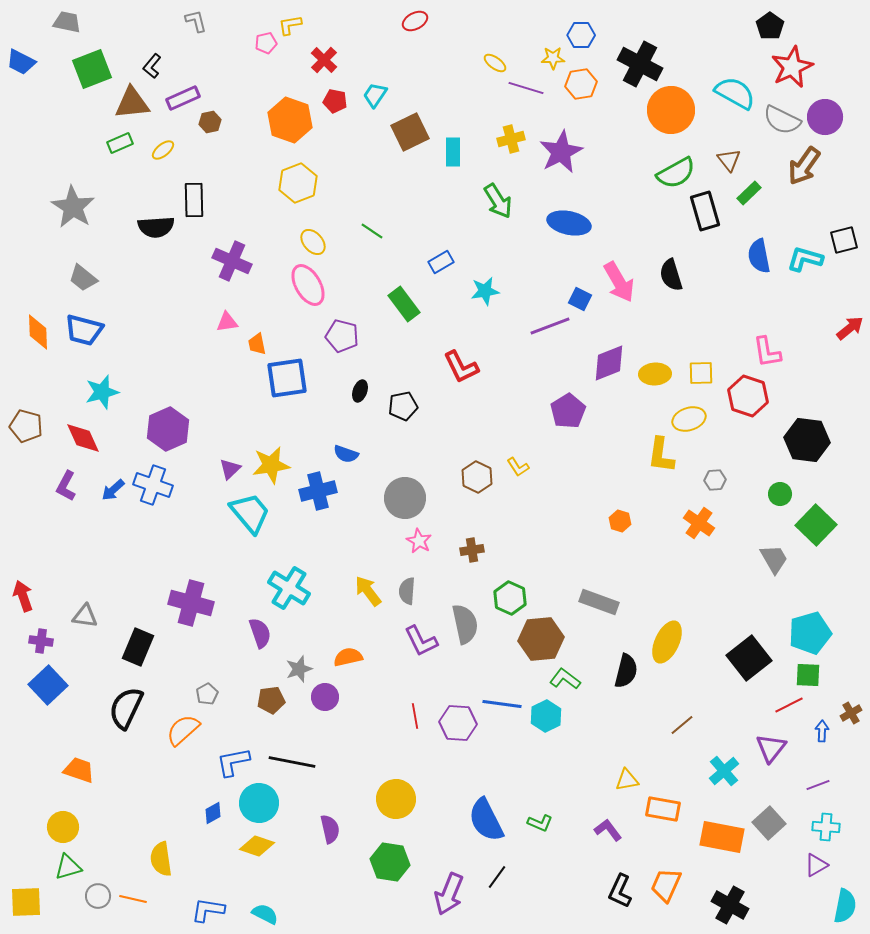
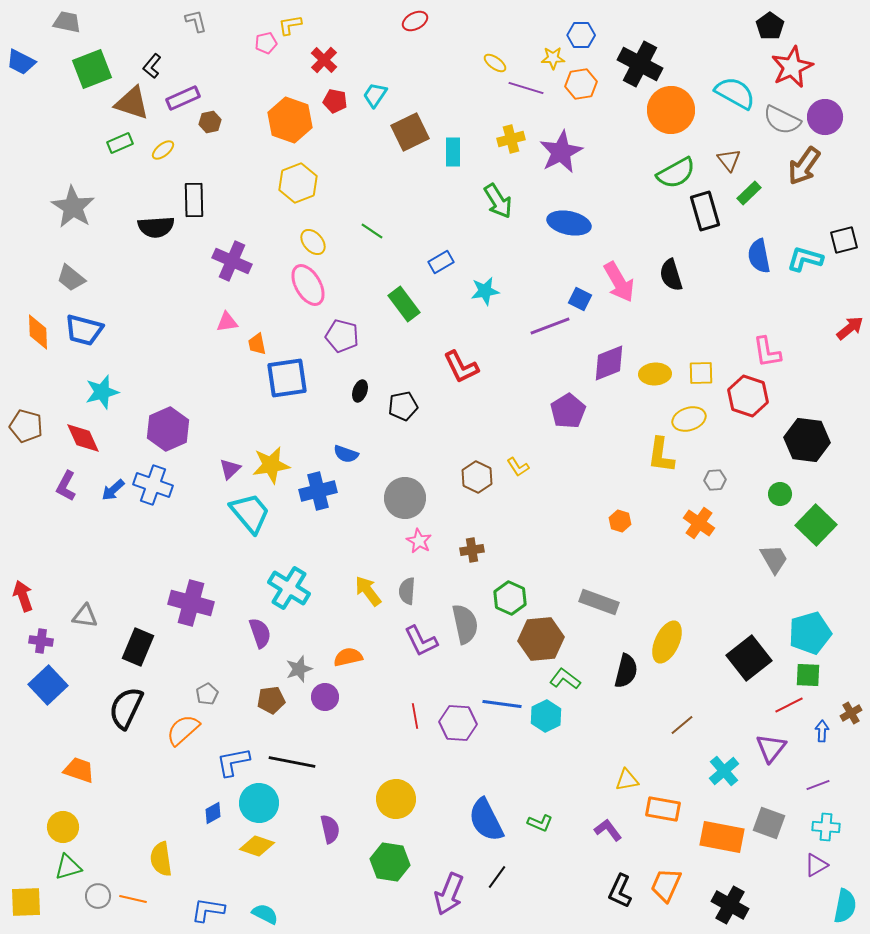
brown triangle at (132, 103): rotated 24 degrees clockwise
gray trapezoid at (83, 278): moved 12 px left
gray square at (769, 823): rotated 28 degrees counterclockwise
